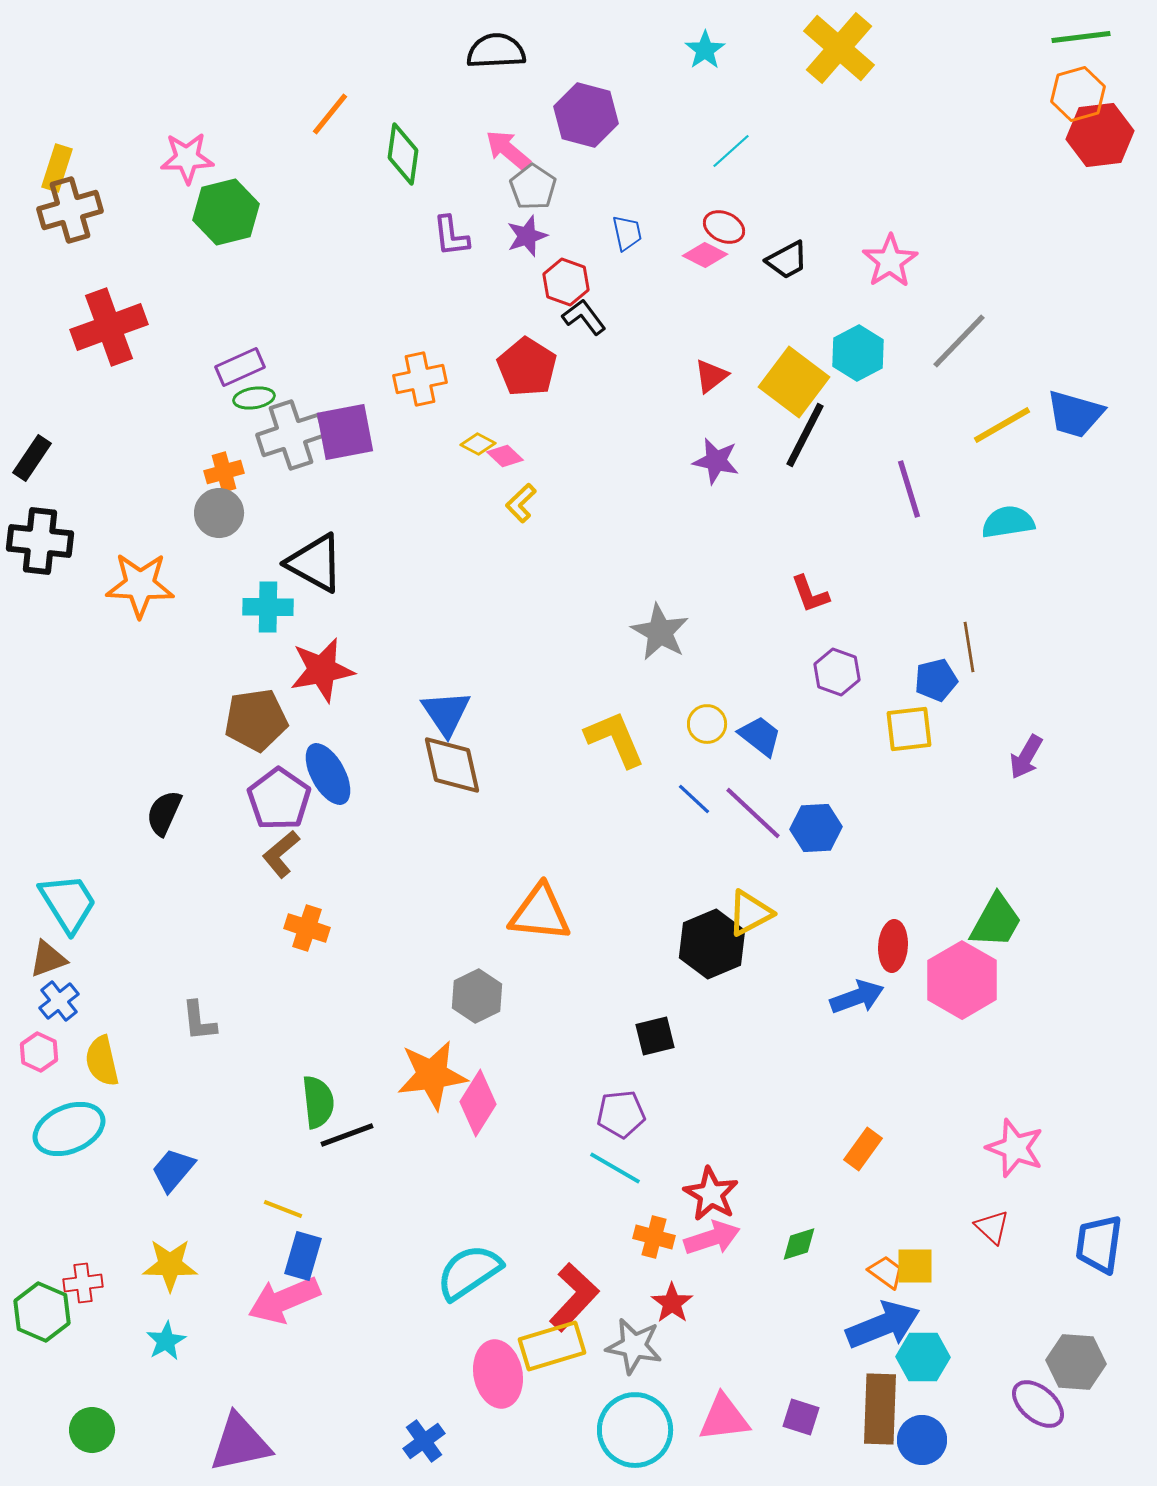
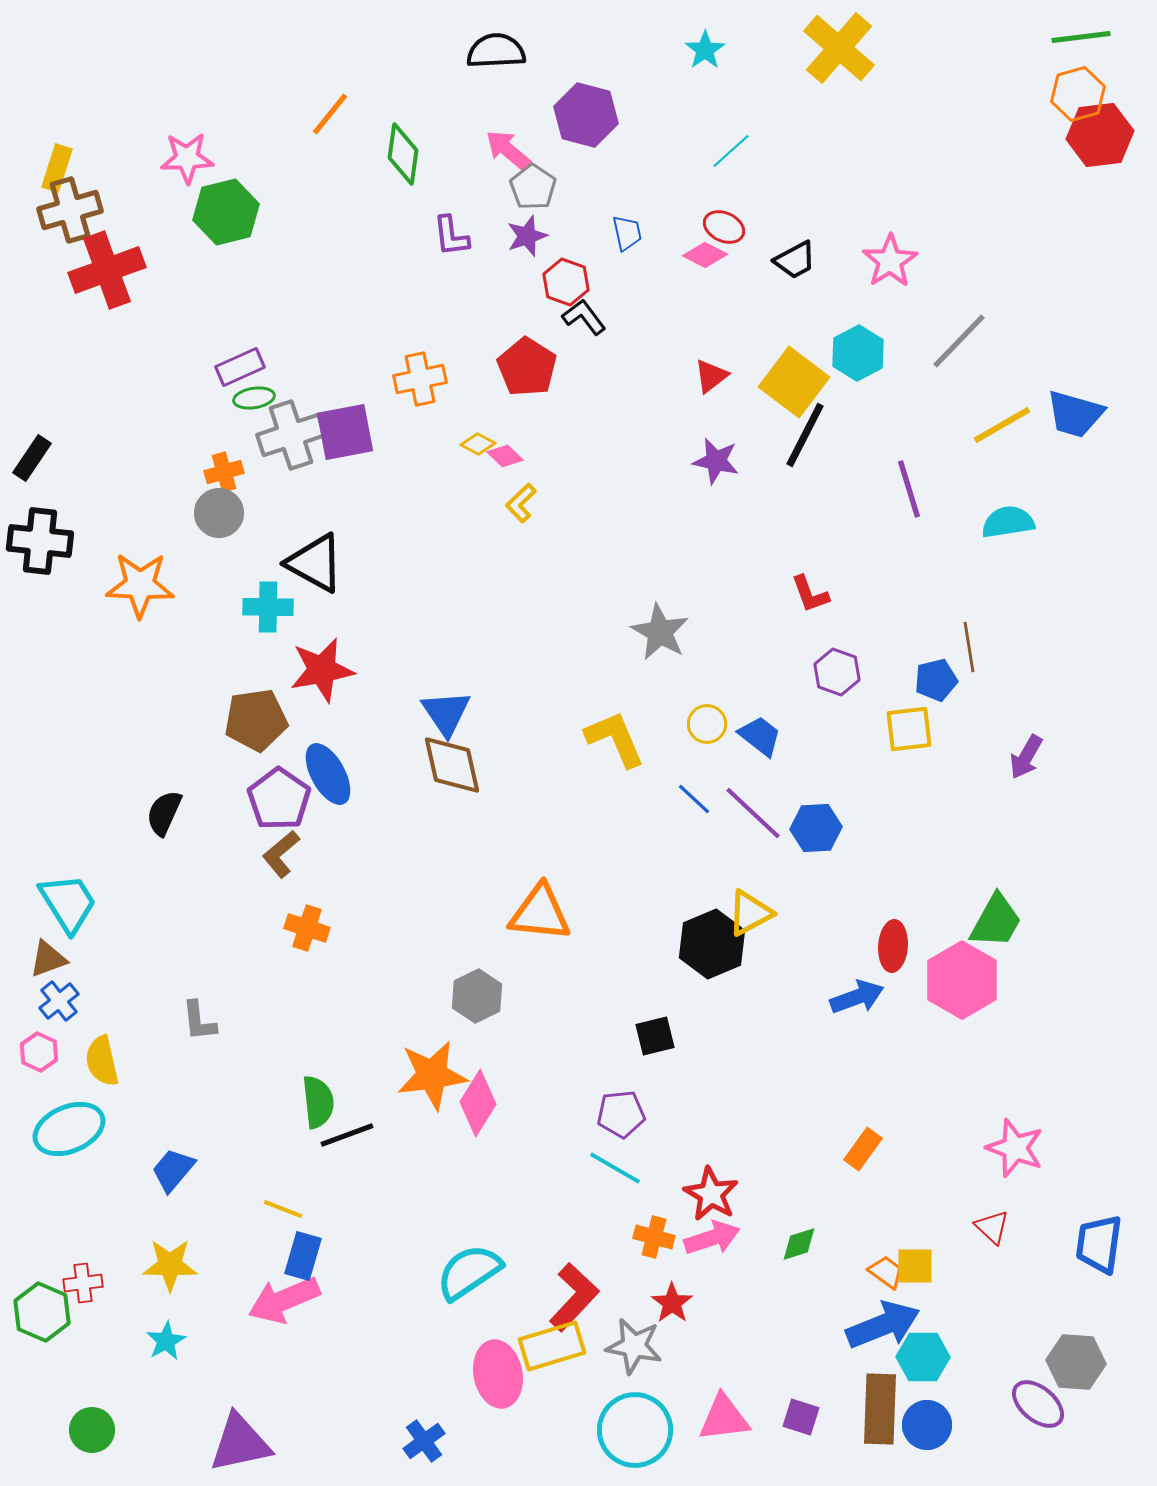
black trapezoid at (787, 260): moved 8 px right
red cross at (109, 327): moved 2 px left, 57 px up
blue circle at (922, 1440): moved 5 px right, 15 px up
